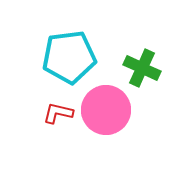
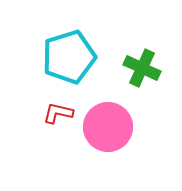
cyan pentagon: rotated 10 degrees counterclockwise
pink circle: moved 2 px right, 17 px down
